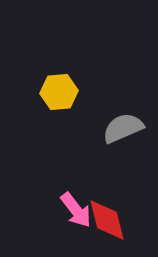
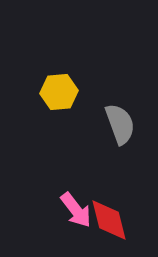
gray semicircle: moved 3 px left, 4 px up; rotated 93 degrees clockwise
red diamond: moved 2 px right
